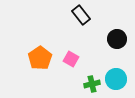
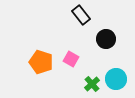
black circle: moved 11 px left
orange pentagon: moved 1 px right, 4 px down; rotated 20 degrees counterclockwise
green cross: rotated 28 degrees counterclockwise
